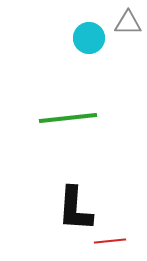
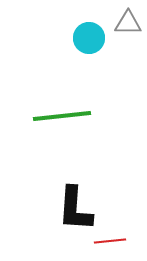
green line: moved 6 px left, 2 px up
